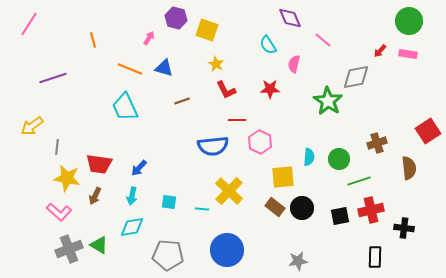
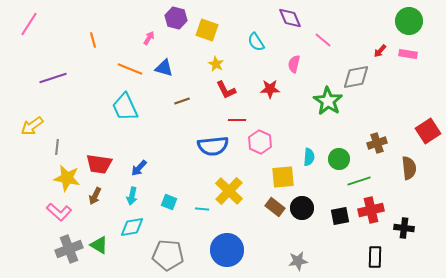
cyan semicircle at (268, 45): moved 12 px left, 3 px up
cyan square at (169, 202): rotated 14 degrees clockwise
